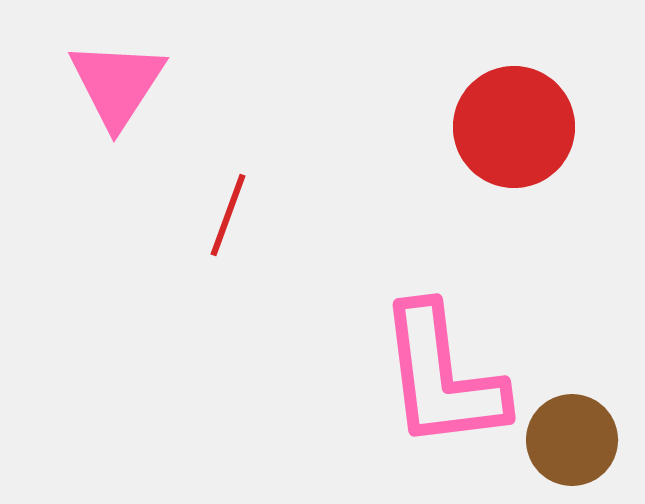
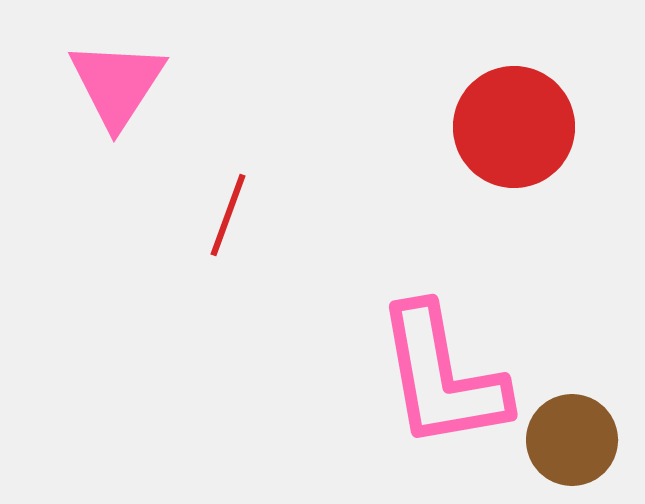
pink L-shape: rotated 3 degrees counterclockwise
